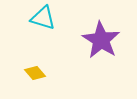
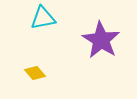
cyan triangle: rotated 28 degrees counterclockwise
